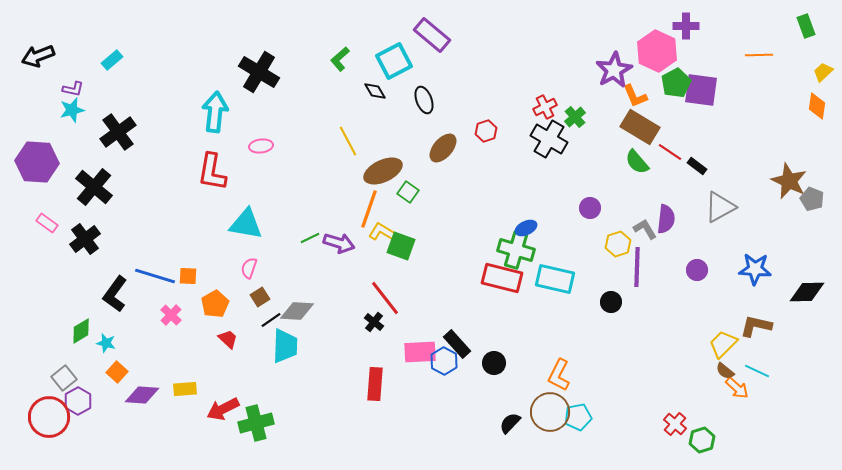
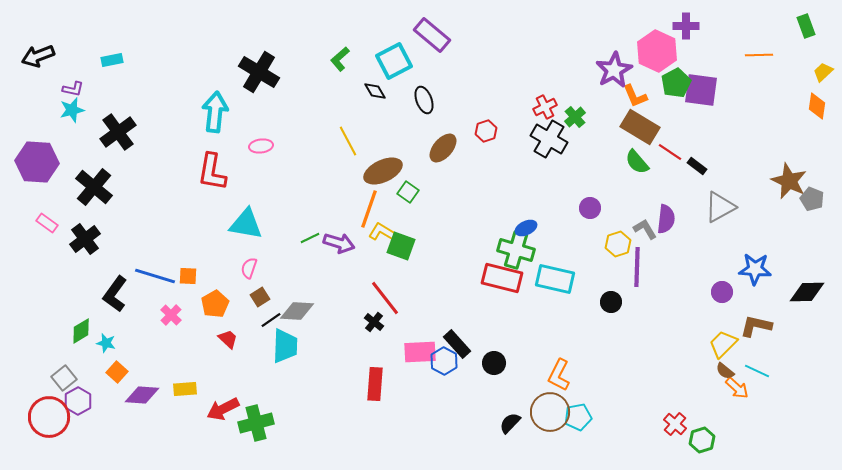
cyan rectangle at (112, 60): rotated 30 degrees clockwise
purple circle at (697, 270): moved 25 px right, 22 px down
